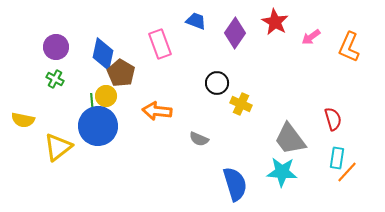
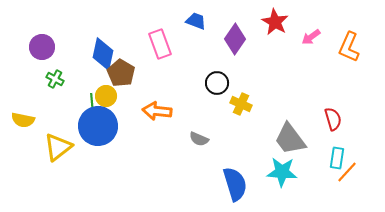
purple diamond: moved 6 px down
purple circle: moved 14 px left
